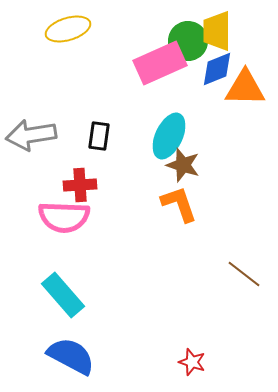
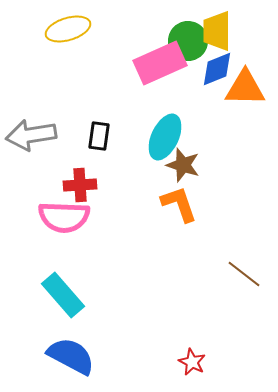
cyan ellipse: moved 4 px left, 1 px down
red star: rotated 8 degrees clockwise
